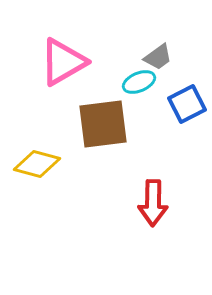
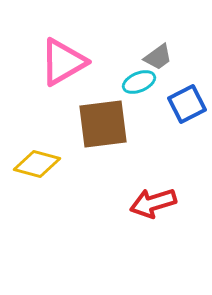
red arrow: rotated 72 degrees clockwise
